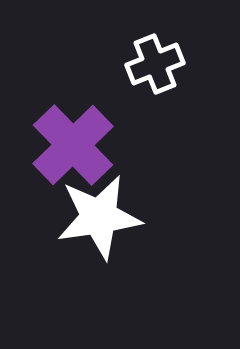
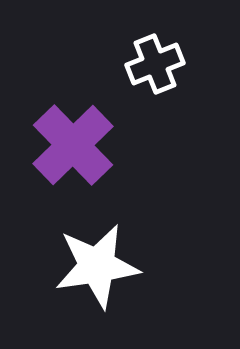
white star: moved 2 px left, 49 px down
